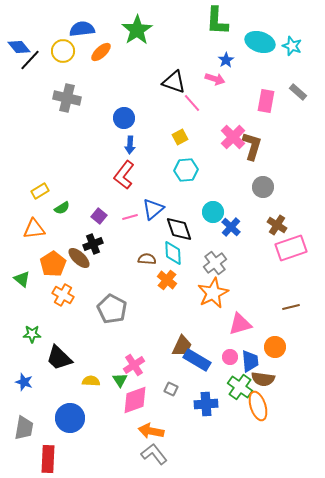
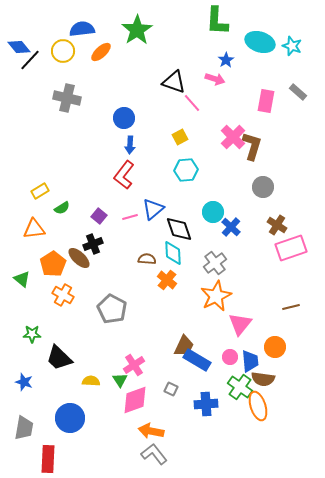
orange star at (213, 293): moved 3 px right, 3 px down
pink triangle at (240, 324): rotated 35 degrees counterclockwise
brown trapezoid at (182, 346): moved 2 px right
